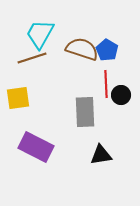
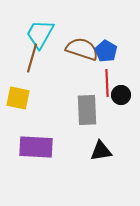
blue pentagon: moved 1 px left, 1 px down
brown line: rotated 56 degrees counterclockwise
red line: moved 1 px right, 1 px up
yellow square: rotated 20 degrees clockwise
gray rectangle: moved 2 px right, 2 px up
purple rectangle: rotated 24 degrees counterclockwise
black triangle: moved 4 px up
